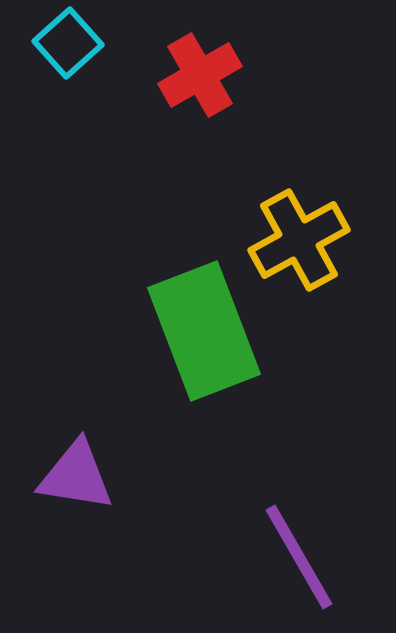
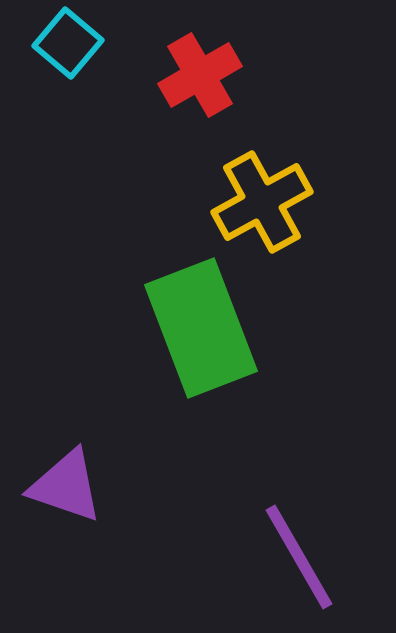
cyan square: rotated 8 degrees counterclockwise
yellow cross: moved 37 px left, 38 px up
green rectangle: moved 3 px left, 3 px up
purple triangle: moved 10 px left, 10 px down; rotated 10 degrees clockwise
